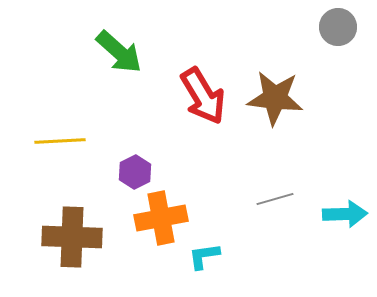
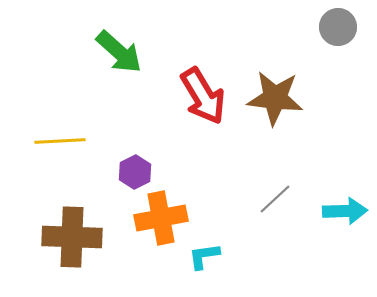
gray line: rotated 27 degrees counterclockwise
cyan arrow: moved 3 px up
